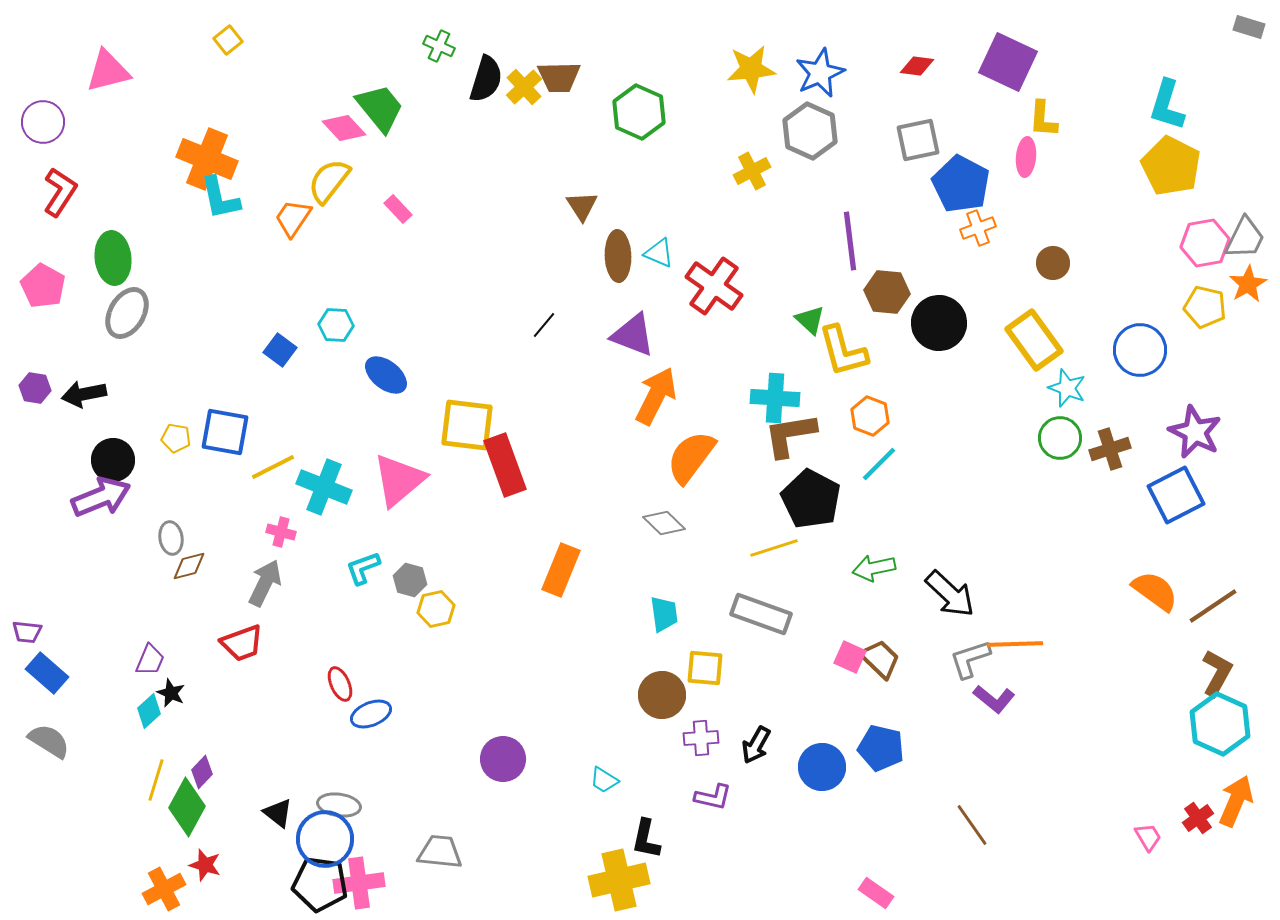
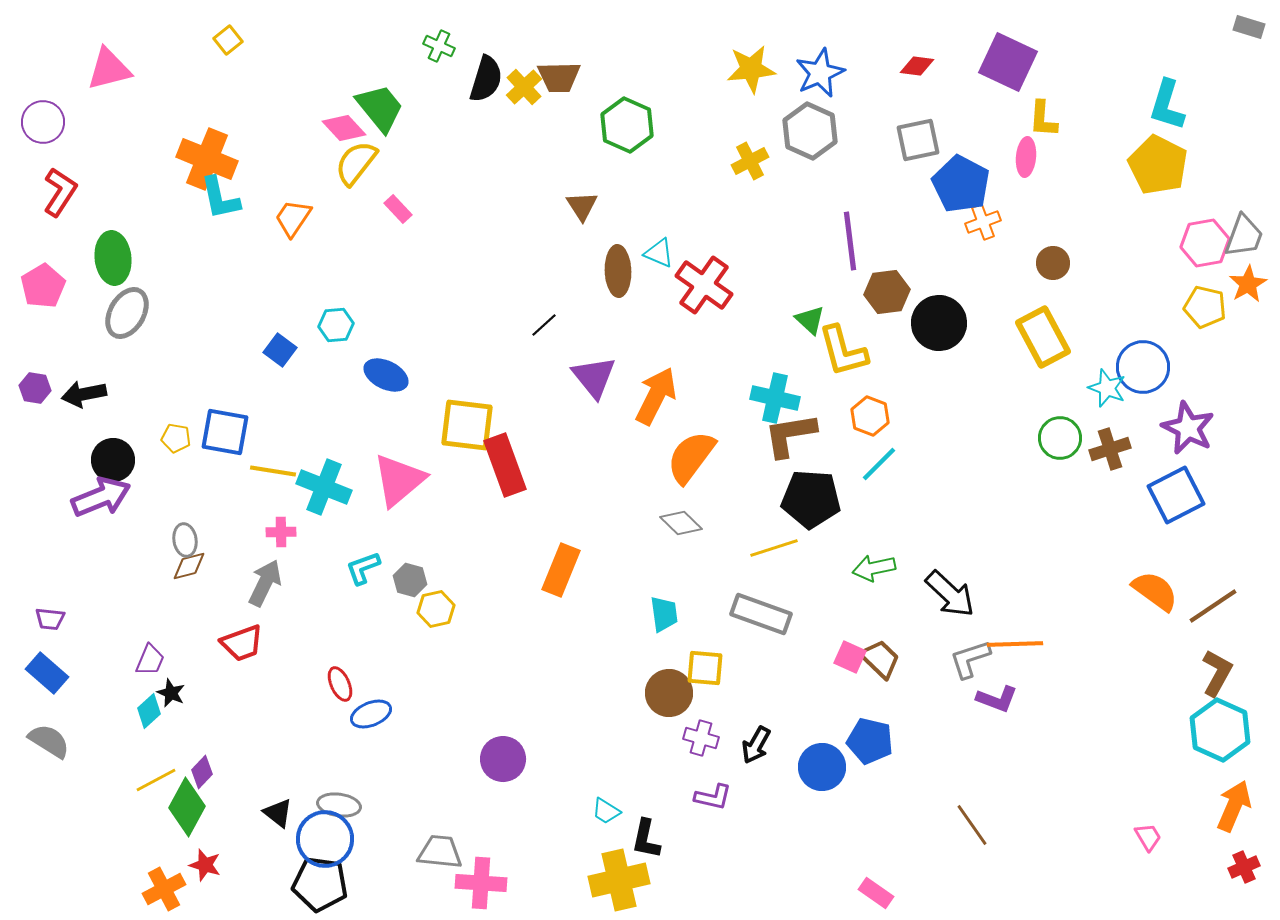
pink triangle at (108, 71): moved 1 px right, 2 px up
green hexagon at (639, 112): moved 12 px left, 13 px down
yellow pentagon at (1171, 166): moved 13 px left, 1 px up
yellow cross at (752, 171): moved 2 px left, 10 px up
yellow semicircle at (329, 181): moved 27 px right, 18 px up
orange cross at (978, 228): moved 5 px right, 6 px up
gray trapezoid at (1245, 238): moved 1 px left, 2 px up; rotated 6 degrees counterclockwise
brown ellipse at (618, 256): moved 15 px down
pink pentagon at (43, 286): rotated 12 degrees clockwise
red cross at (714, 286): moved 10 px left, 1 px up
brown hexagon at (887, 292): rotated 12 degrees counterclockwise
cyan hexagon at (336, 325): rotated 8 degrees counterclockwise
black line at (544, 325): rotated 8 degrees clockwise
purple triangle at (633, 335): moved 39 px left, 42 px down; rotated 30 degrees clockwise
yellow rectangle at (1034, 340): moved 9 px right, 3 px up; rotated 8 degrees clockwise
blue circle at (1140, 350): moved 3 px right, 17 px down
blue ellipse at (386, 375): rotated 12 degrees counterclockwise
cyan star at (1067, 388): moved 40 px right
cyan cross at (775, 398): rotated 9 degrees clockwise
purple star at (1195, 432): moved 7 px left, 4 px up
yellow line at (273, 467): moved 4 px down; rotated 36 degrees clockwise
black pentagon at (811, 499): rotated 24 degrees counterclockwise
gray diamond at (664, 523): moved 17 px right
pink cross at (281, 532): rotated 16 degrees counterclockwise
gray ellipse at (171, 538): moved 14 px right, 2 px down
purple trapezoid at (27, 632): moved 23 px right, 13 px up
brown circle at (662, 695): moved 7 px right, 2 px up
purple L-shape at (994, 699): moved 3 px right; rotated 18 degrees counterclockwise
cyan hexagon at (1220, 724): moved 6 px down
purple cross at (701, 738): rotated 20 degrees clockwise
blue pentagon at (881, 748): moved 11 px left, 7 px up
yellow line at (156, 780): rotated 45 degrees clockwise
cyan trapezoid at (604, 780): moved 2 px right, 31 px down
orange arrow at (1236, 801): moved 2 px left, 5 px down
red cross at (1198, 818): moved 46 px right, 49 px down; rotated 12 degrees clockwise
pink cross at (359, 883): moved 122 px right; rotated 12 degrees clockwise
